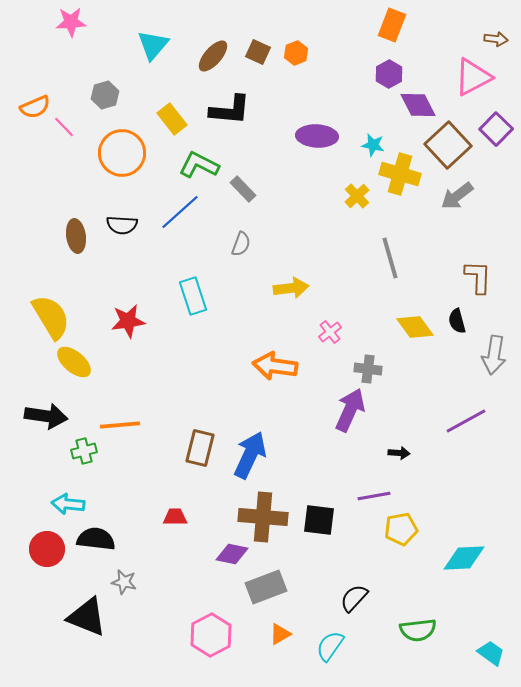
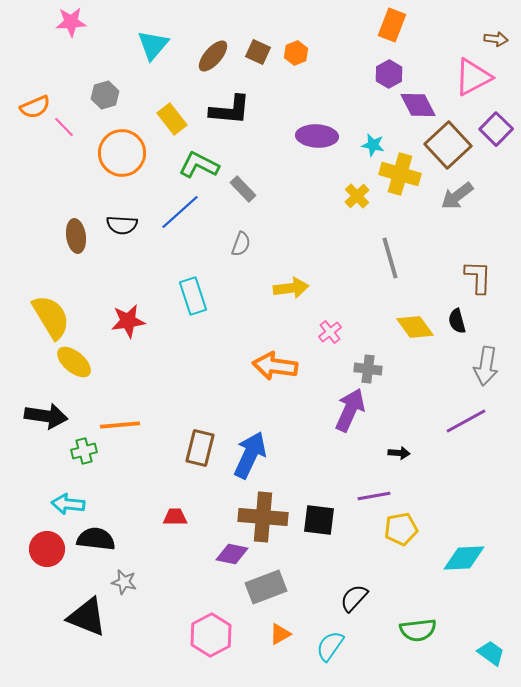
gray arrow at (494, 355): moved 8 px left, 11 px down
